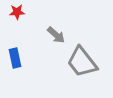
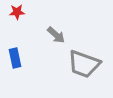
gray trapezoid: moved 2 px right, 2 px down; rotated 32 degrees counterclockwise
